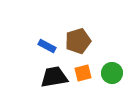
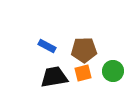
brown pentagon: moved 6 px right, 9 px down; rotated 15 degrees clockwise
green circle: moved 1 px right, 2 px up
